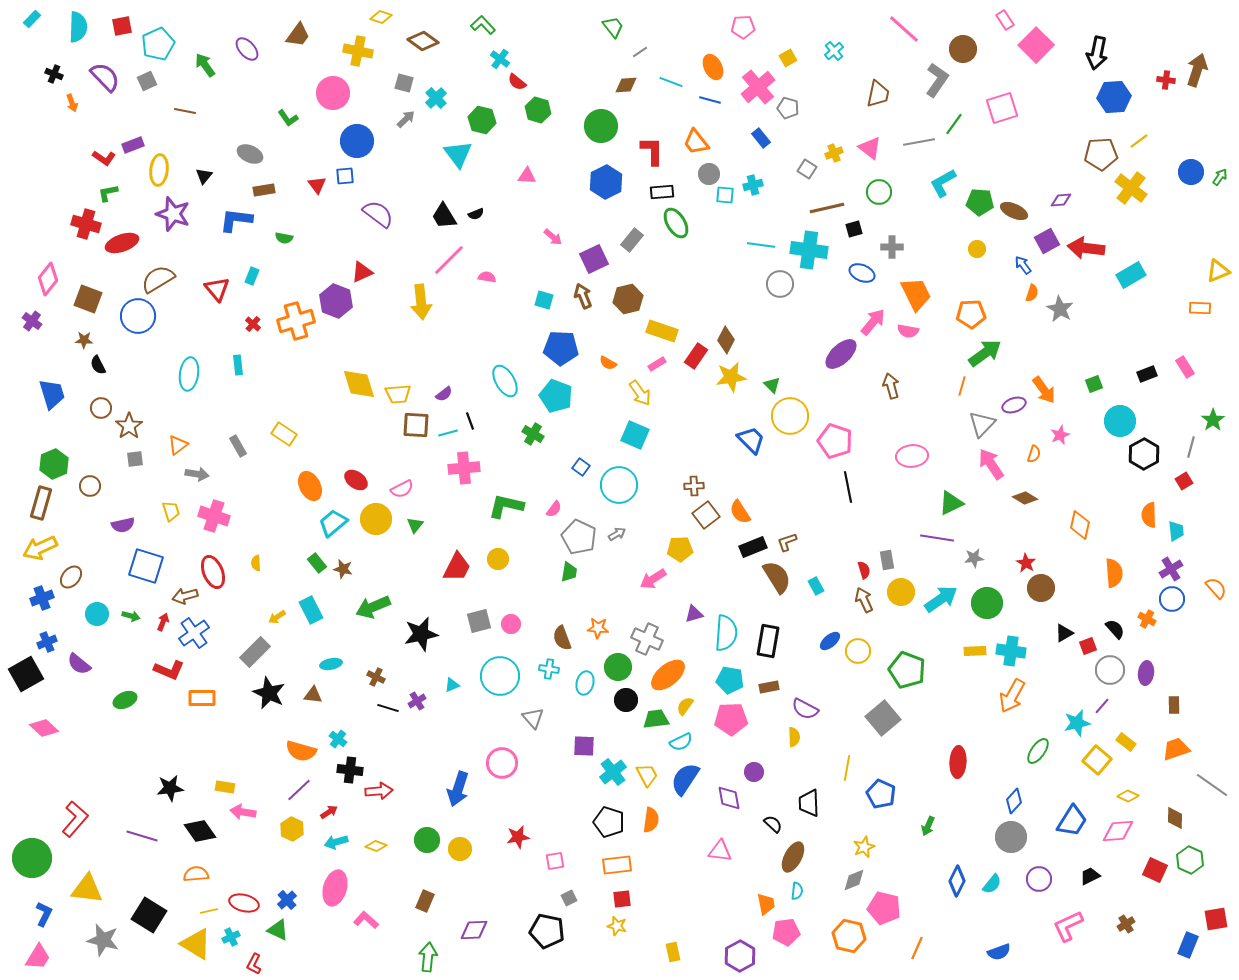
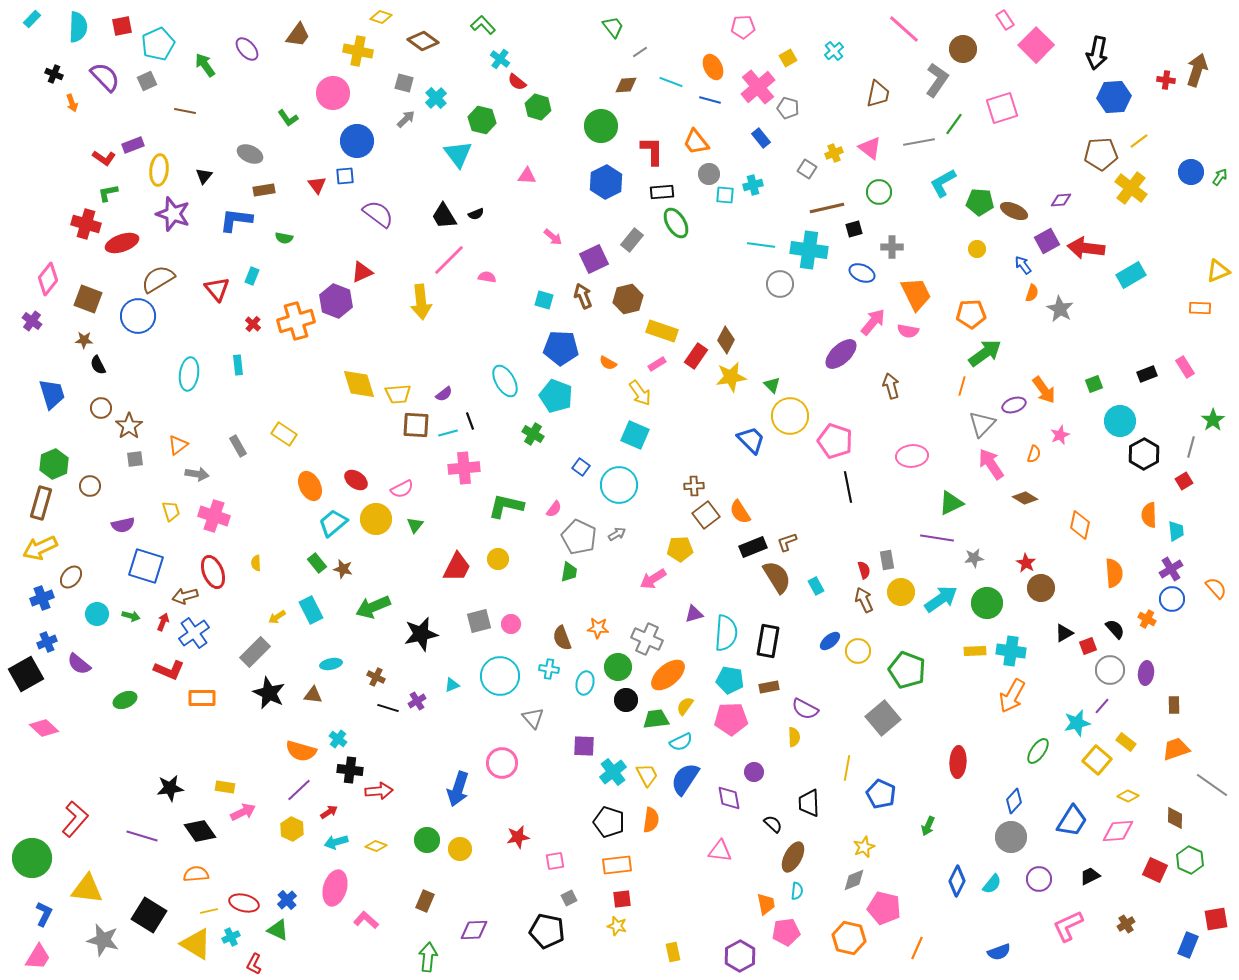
green hexagon at (538, 110): moved 3 px up
pink arrow at (243, 812): rotated 145 degrees clockwise
orange hexagon at (849, 936): moved 2 px down
